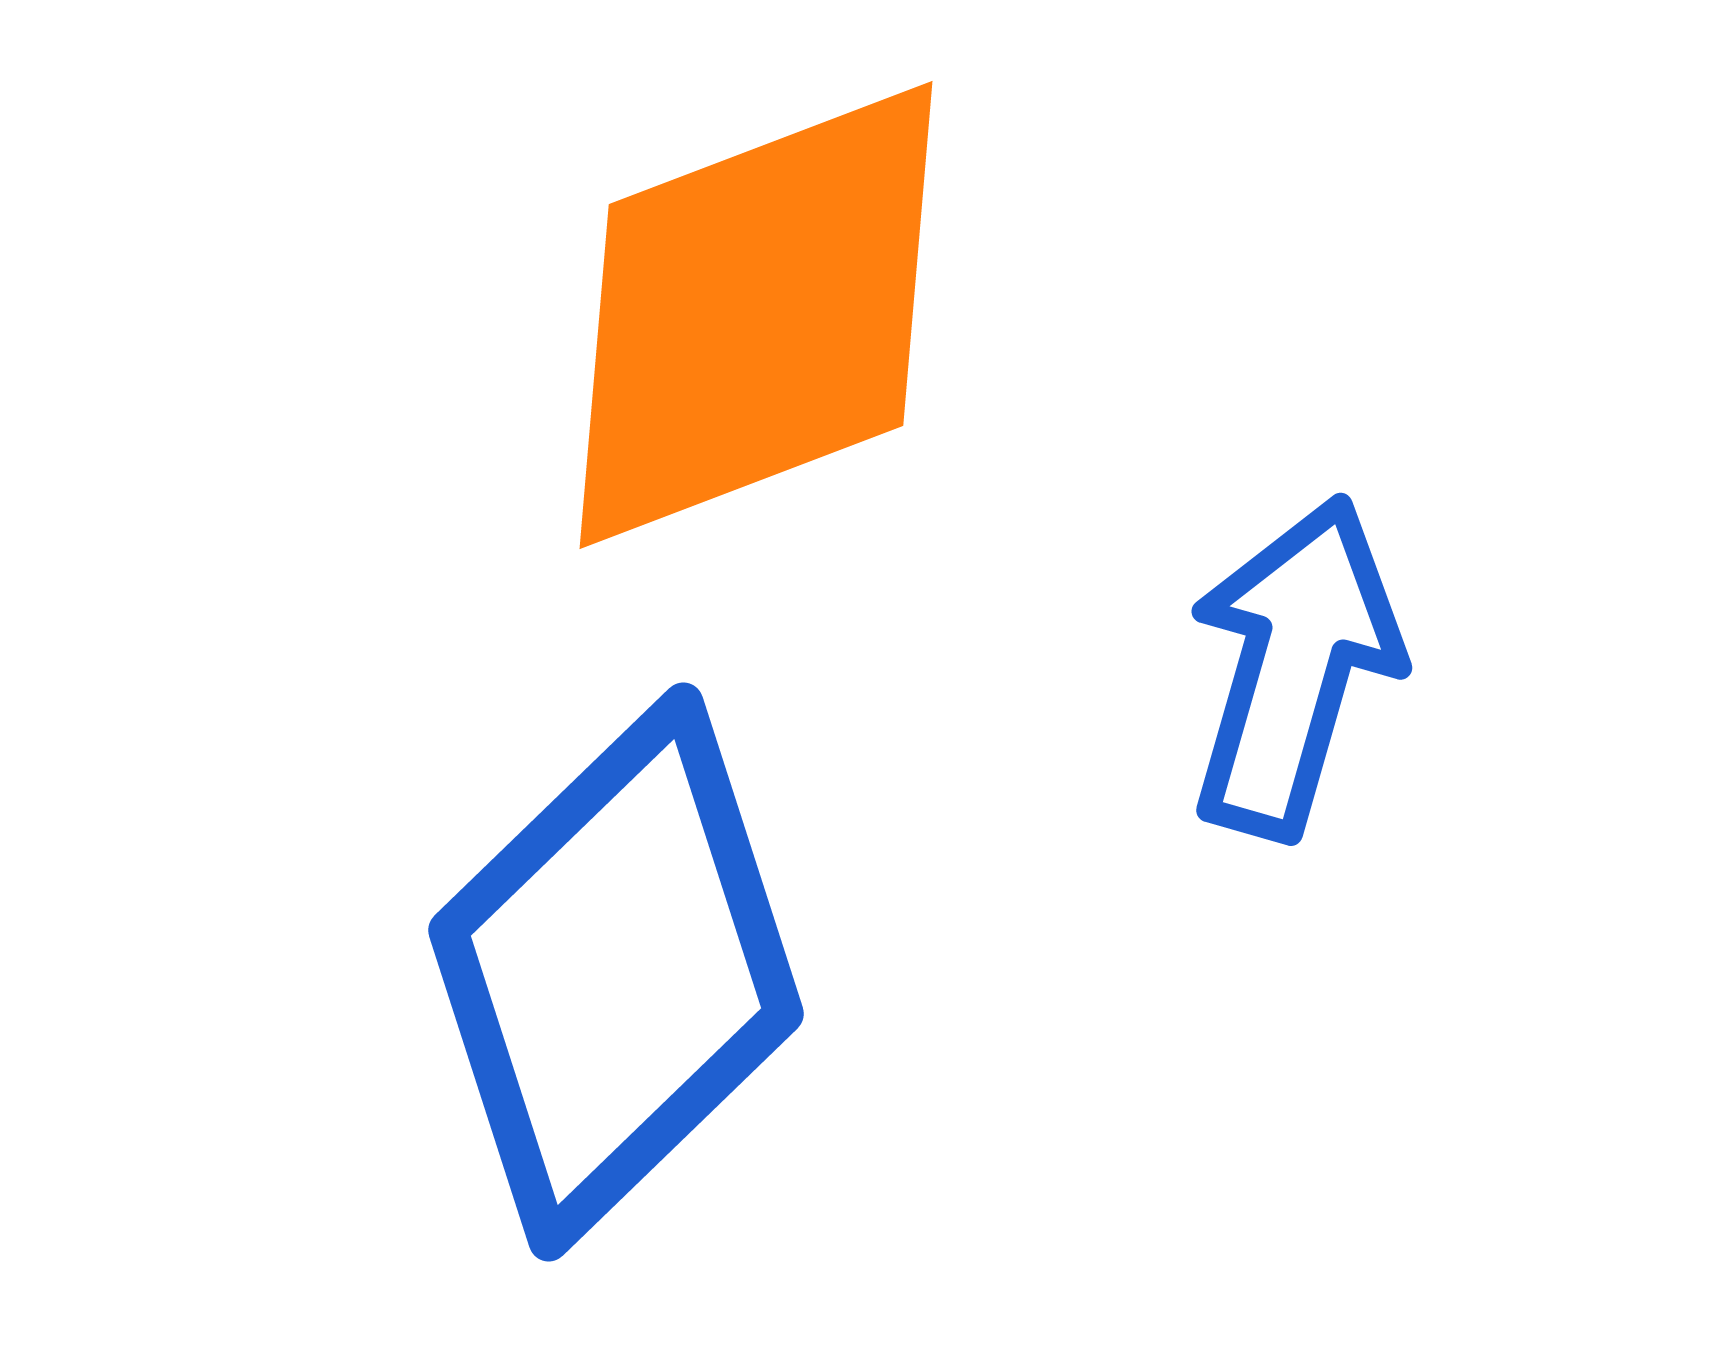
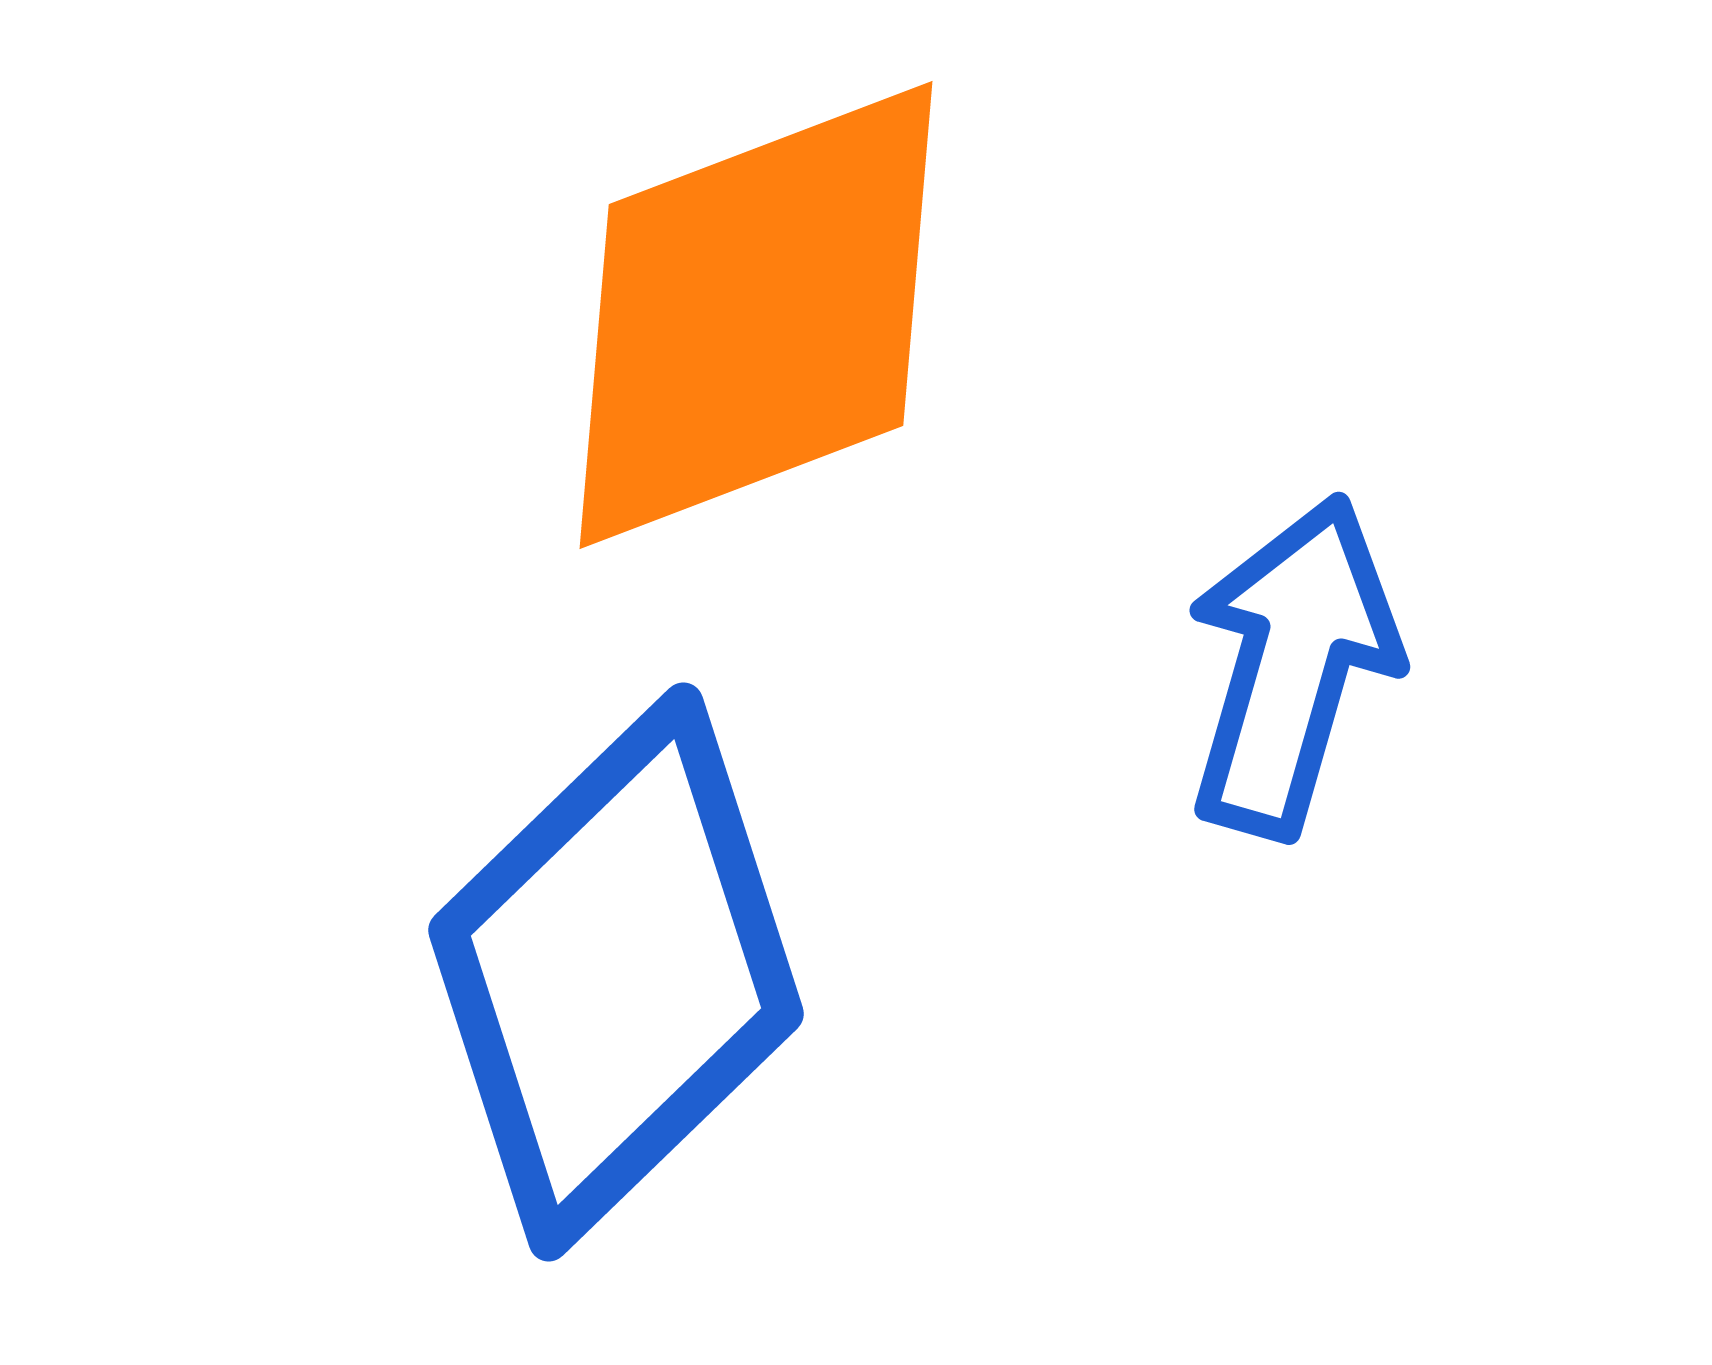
blue arrow: moved 2 px left, 1 px up
